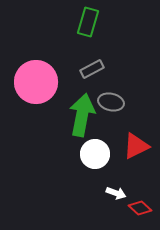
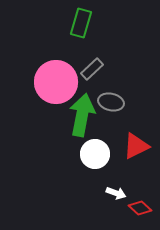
green rectangle: moved 7 px left, 1 px down
gray rectangle: rotated 15 degrees counterclockwise
pink circle: moved 20 px right
